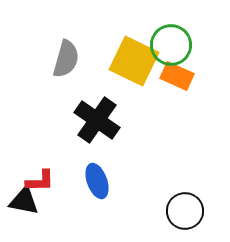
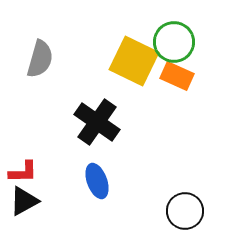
green circle: moved 3 px right, 3 px up
gray semicircle: moved 26 px left
black cross: moved 2 px down
red L-shape: moved 17 px left, 9 px up
black triangle: rotated 40 degrees counterclockwise
